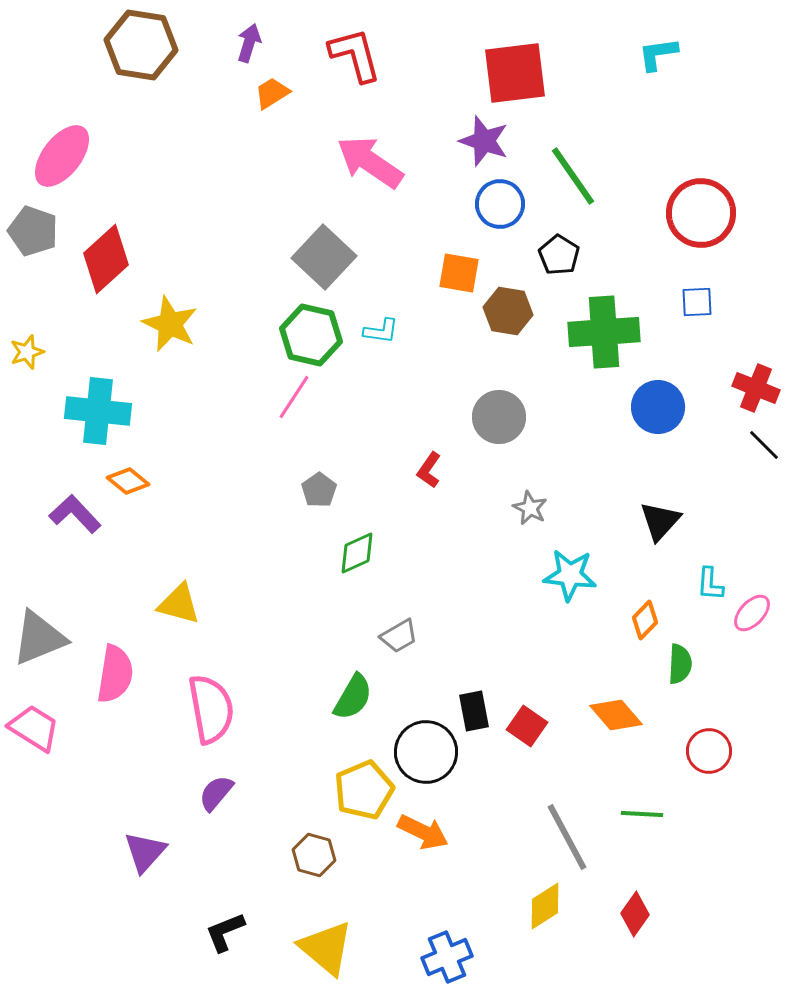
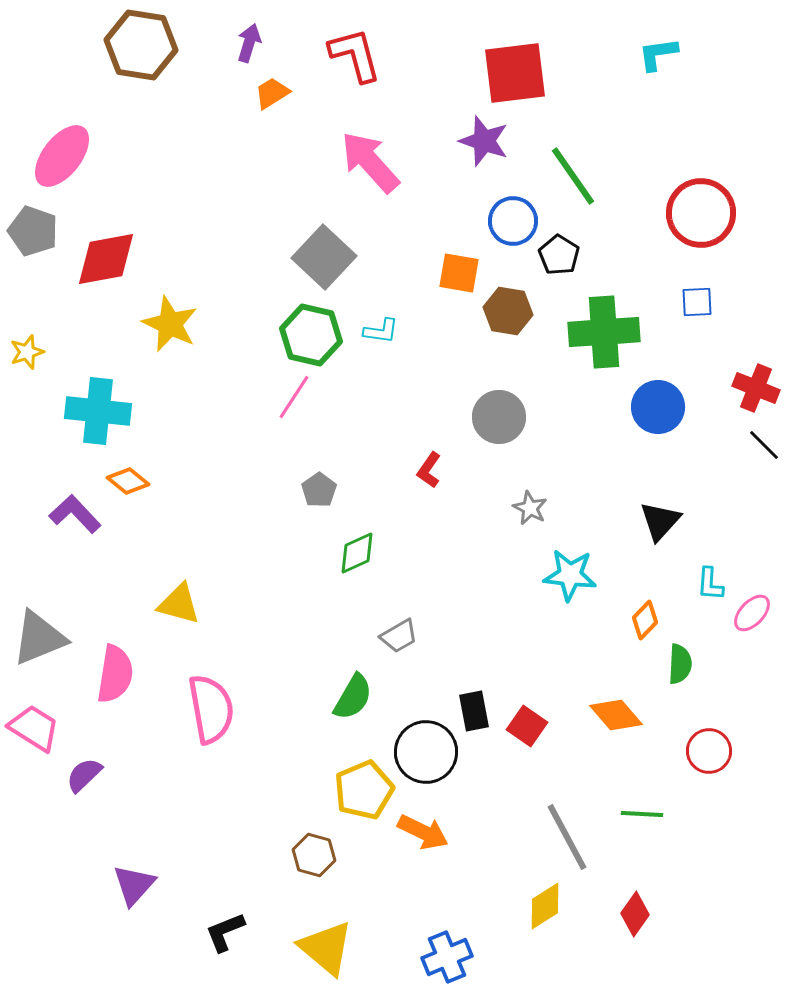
pink arrow at (370, 162): rotated 14 degrees clockwise
blue circle at (500, 204): moved 13 px right, 17 px down
red diamond at (106, 259): rotated 32 degrees clockwise
purple semicircle at (216, 793): moved 132 px left, 18 px up; rotated 6 degrees clockwise
purple triangle at (145, 852): moved 11 px left, 33 px down
